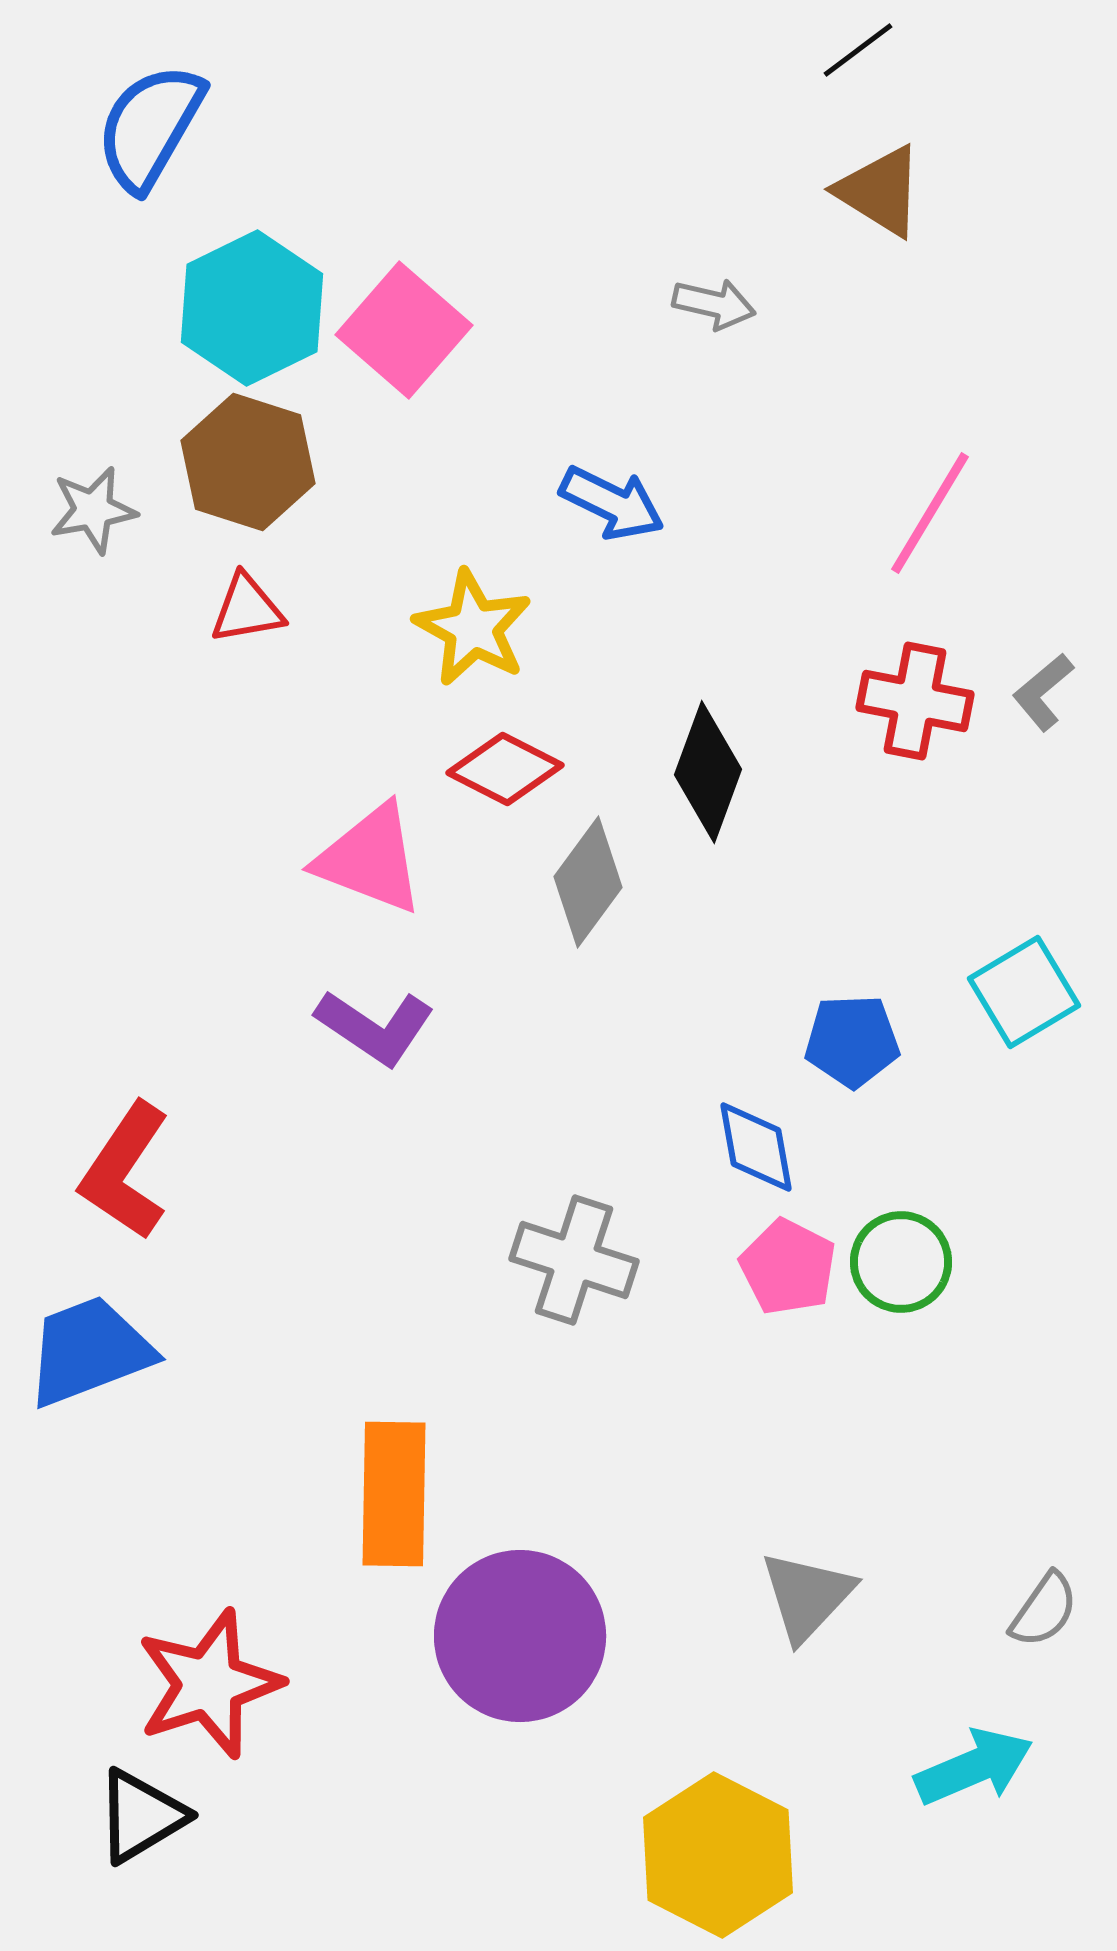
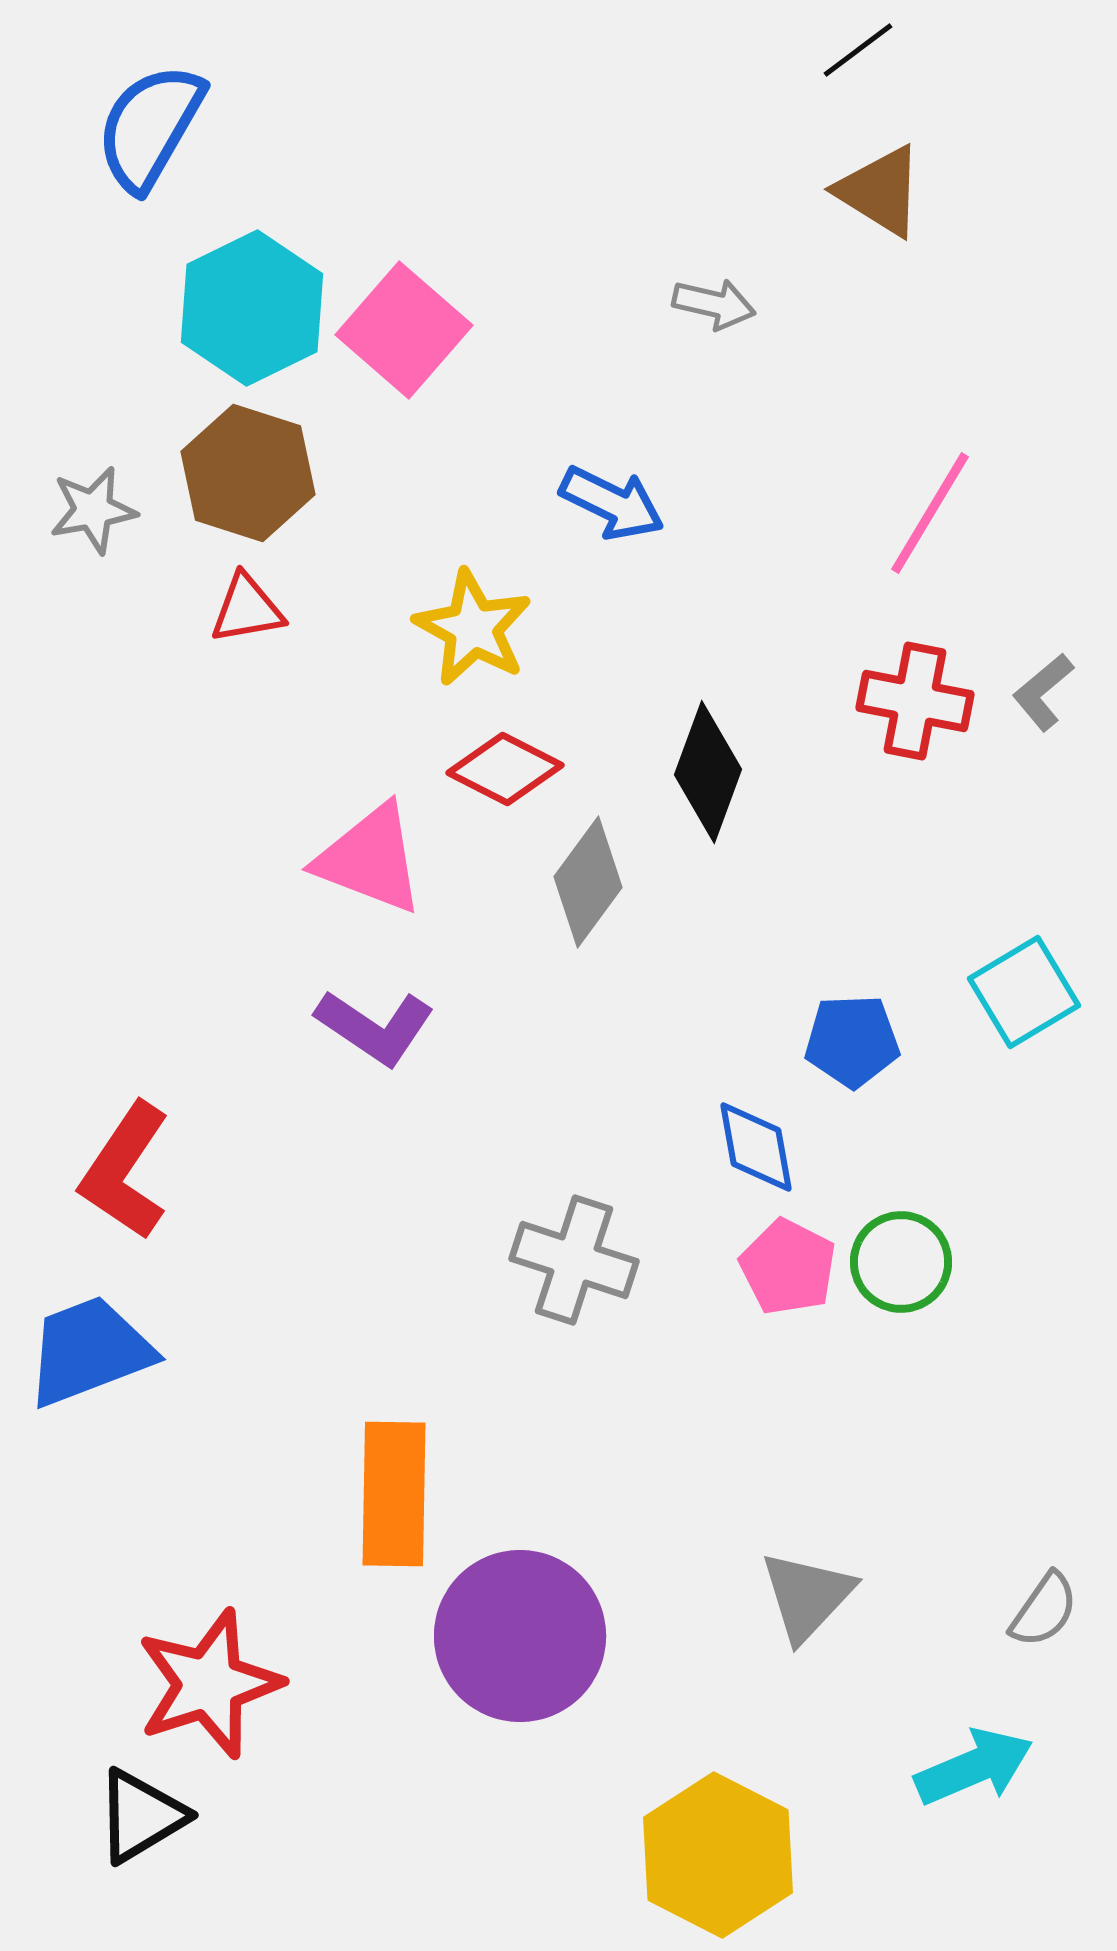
brown hexagon: moved 11 px down
